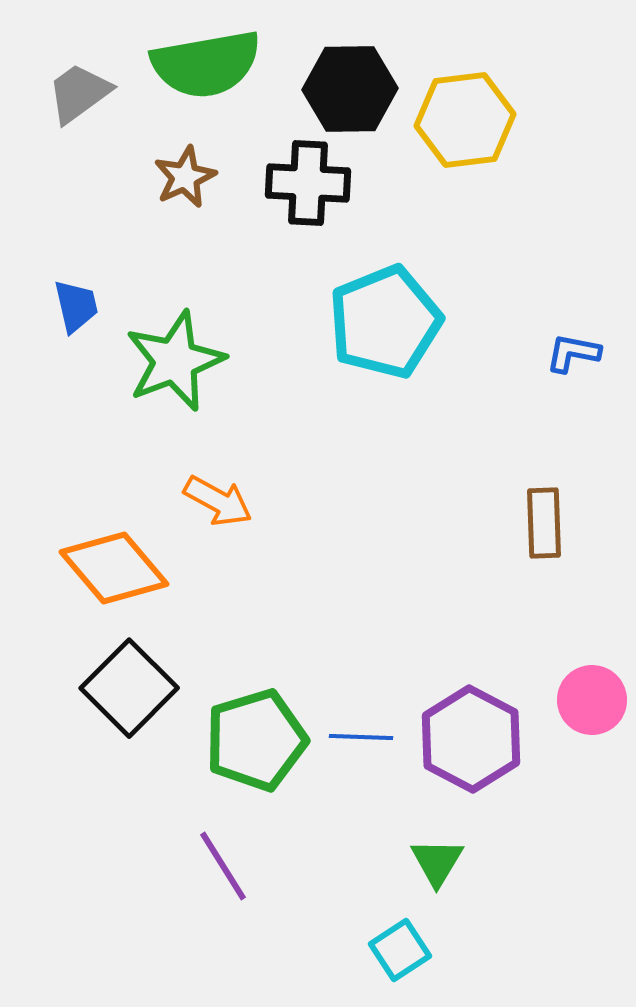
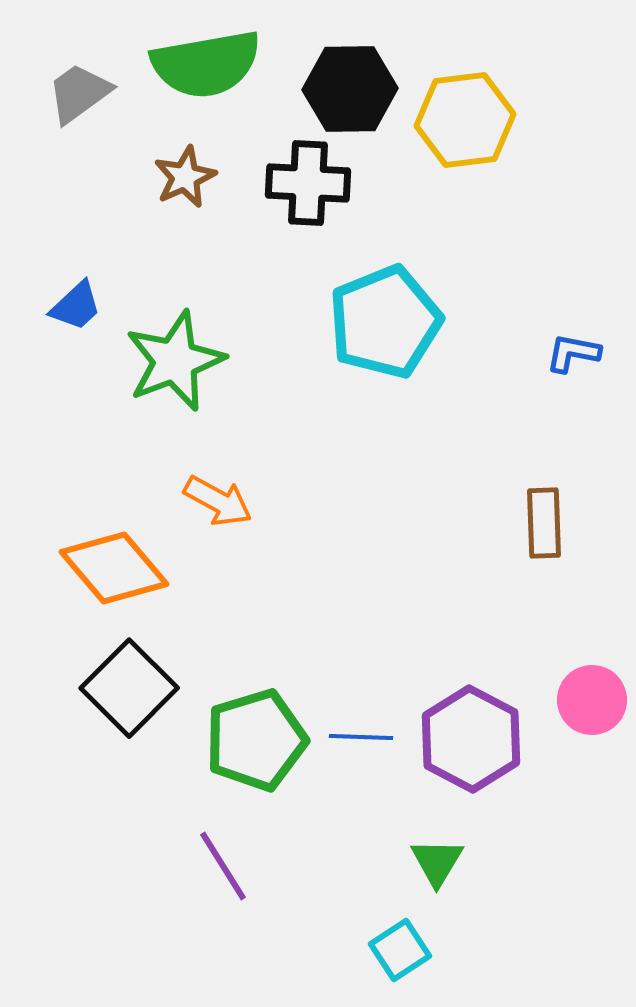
blue trapezoid: rotated 60 degrees clockwise
